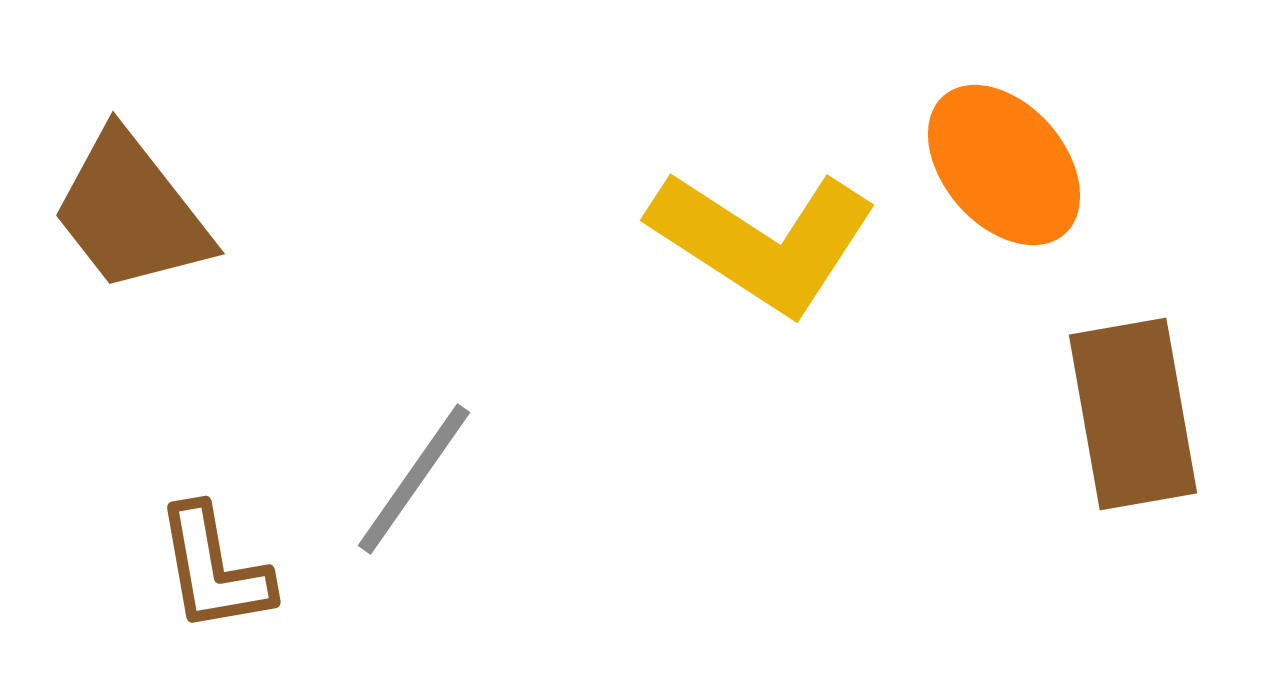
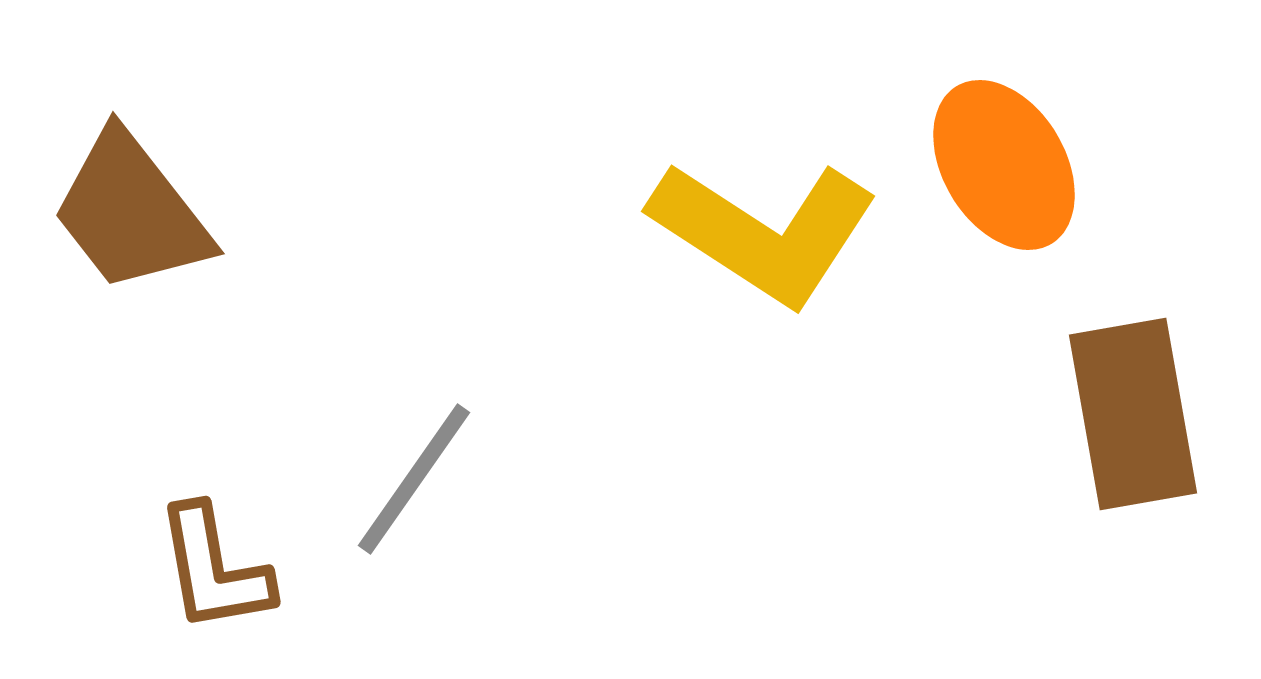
orange ellipse: rotated 10 degrees clockwise
yellow L-shape: moved 1 px right, 9 px up
